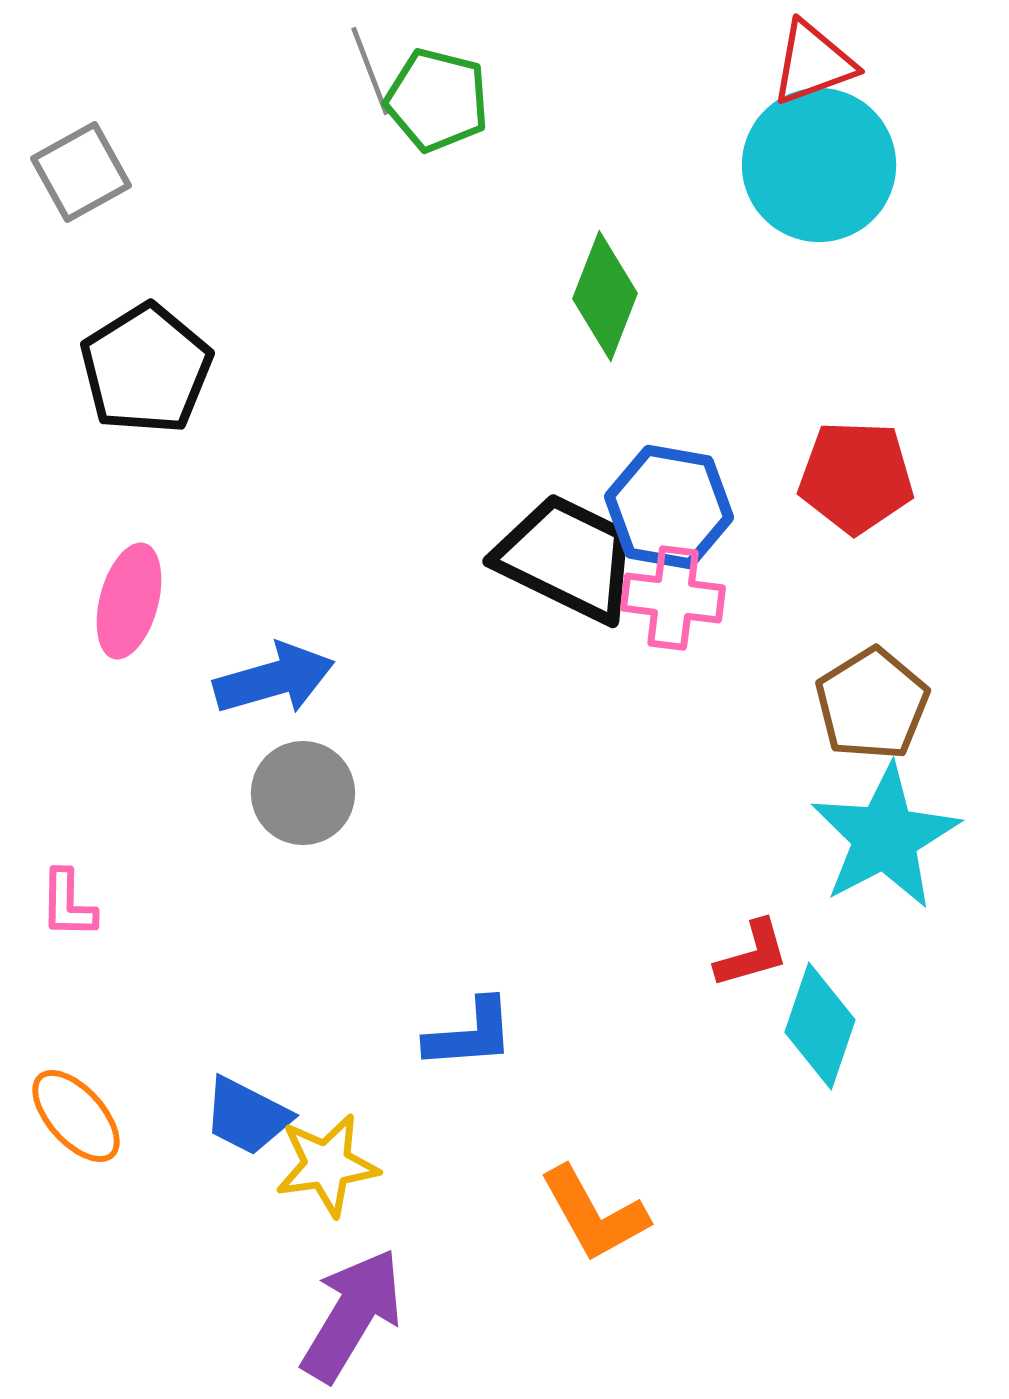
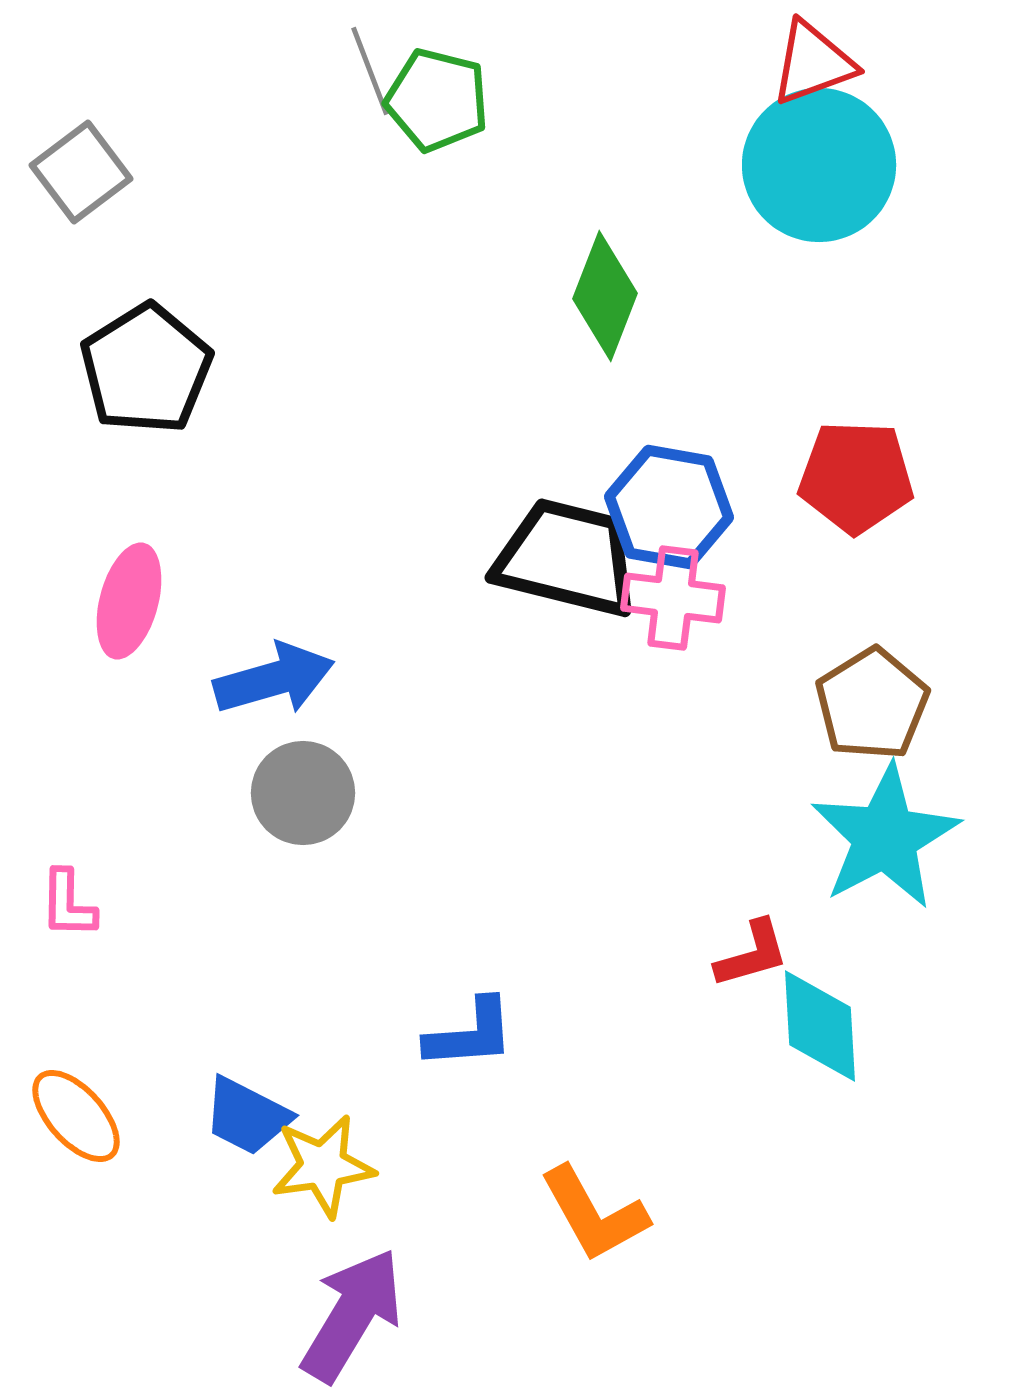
gray square: rotated 8 degrees counterclockwise
black trapezoid: rotated 12 degrees counterclockwise
cyan diamond: rotated 22 degrees counterclockwise
yellow star: moved 4 px left, 1 px down
